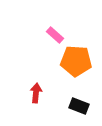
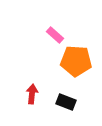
red arrow: moved 4 px left, 1 px down
black rectangle: moved 13 px left, 4 px up
